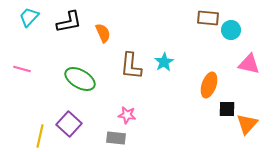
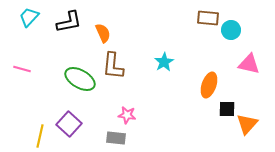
brown L-shape: moved 18 px left
